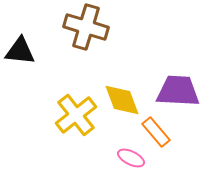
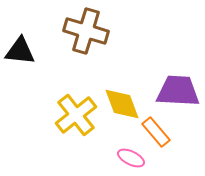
brown cross: moved 4 px down
yellow diamond: moved 4 px down
